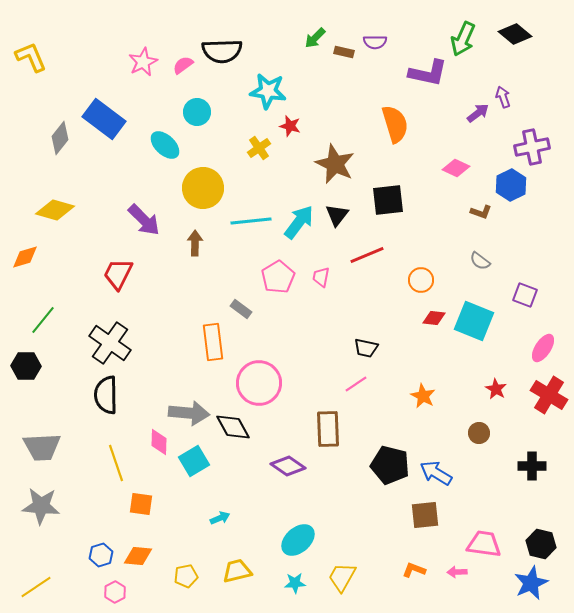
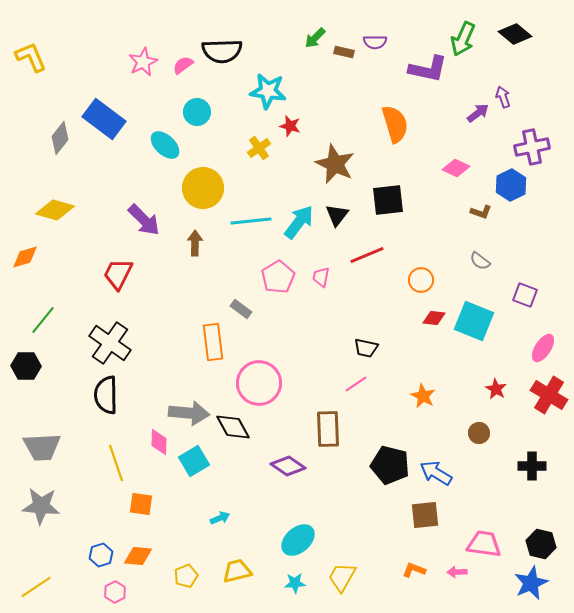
purple L-shape at (428, 73): moved 4 px up
yellow pentagon at (186, 576): rotated 10 degrees counterclockwise
